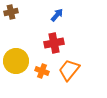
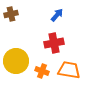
brown cross: moved 2 px down
orange trapezoid: rotated 60 degrees clockwise
